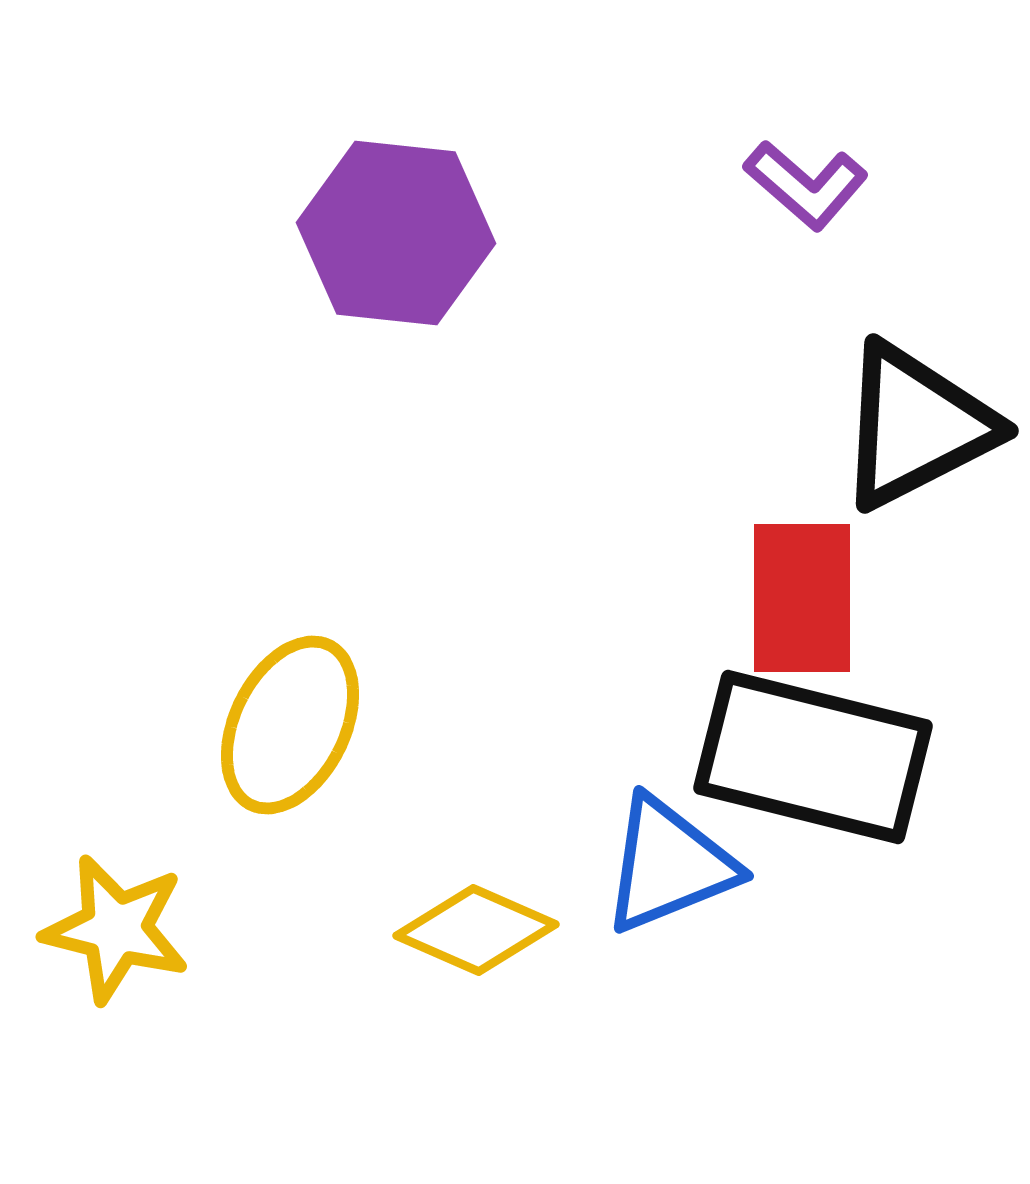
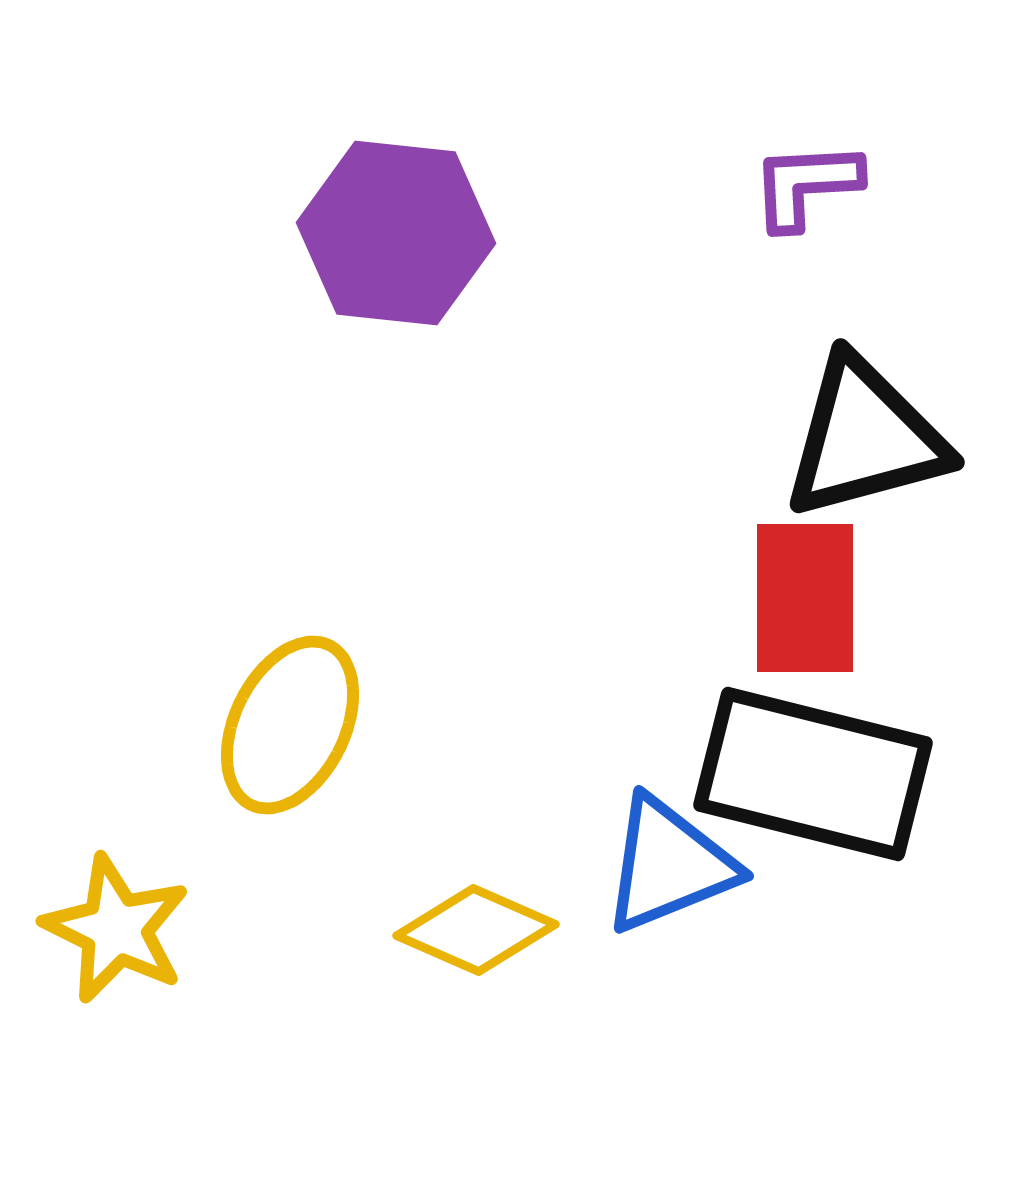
purple L-shape: rotated 136 degrees clockwise
black triangle: moved 51 px left, 12 px down; rotated 12 degrees clockwise
red rectangle: moved 3 px right
black rectangle: moved 17 px down
yellow star: rotated 12 degrees clockwise
